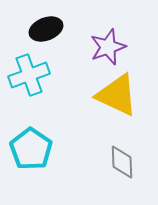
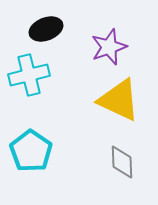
purple star: moved 1 px right
cyan cross: rotated 6 degrees clockwise
yellow triangle: moved 2 px right, 5 px down
cyan pentagon: moved 2 px down
